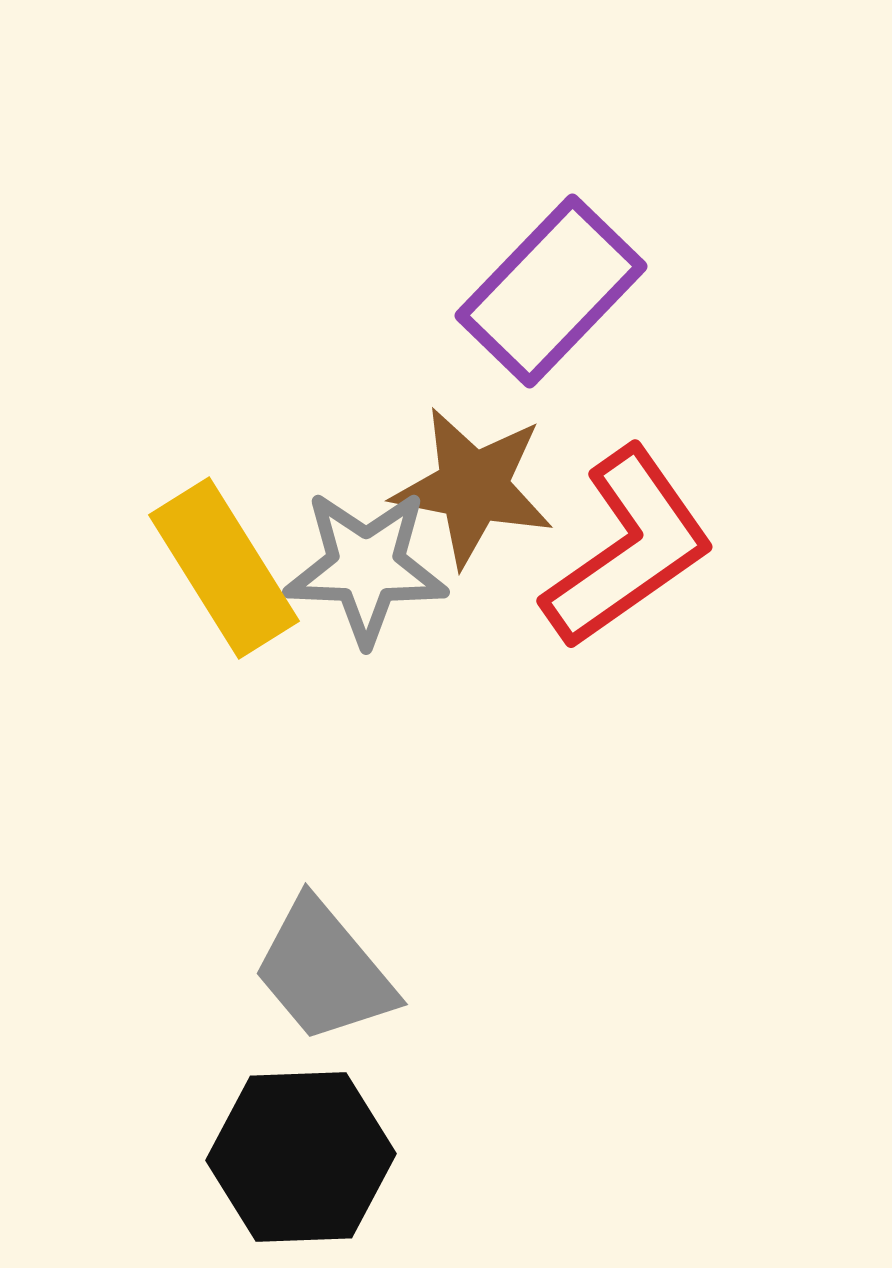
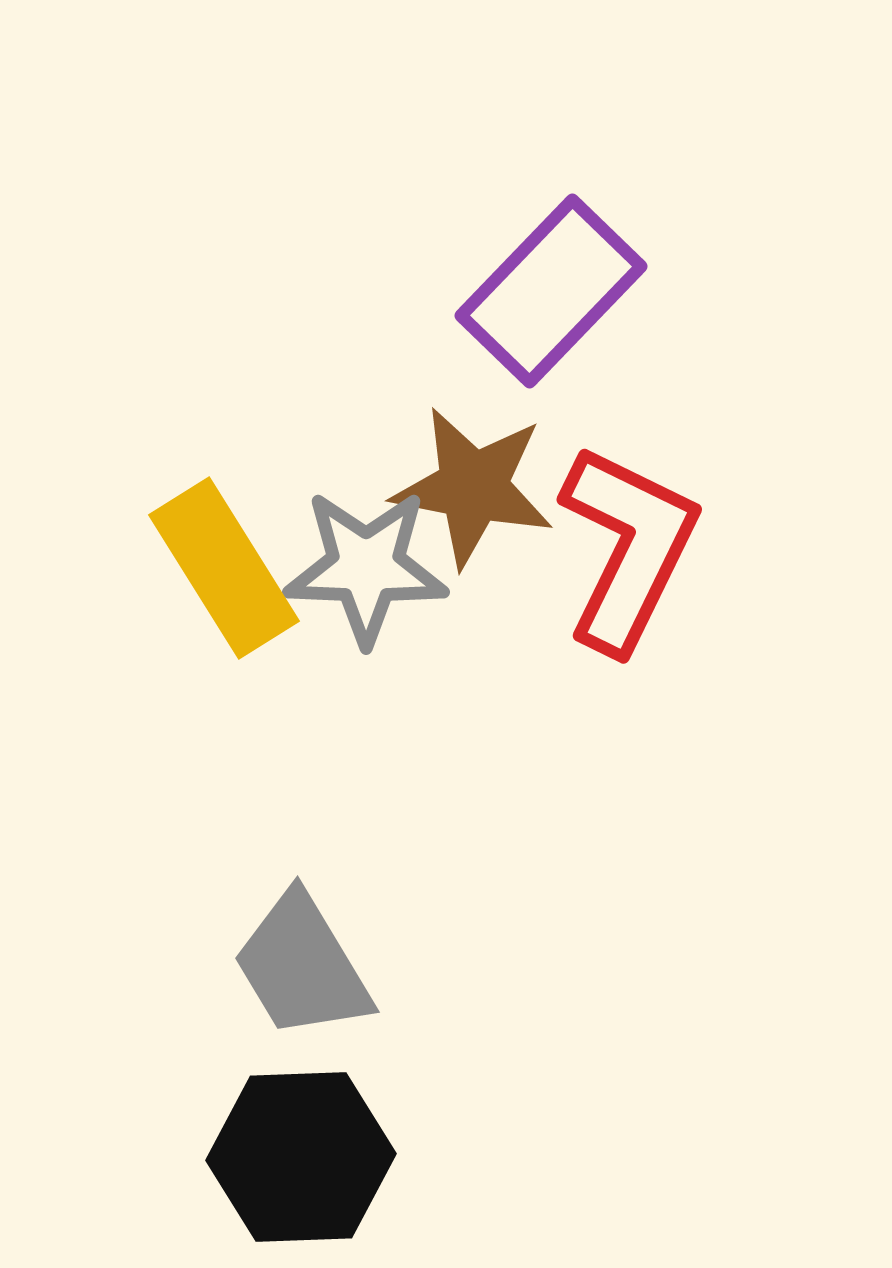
red L-shape: rotated 29 degrees counterclockwise
gray trapezoid: moved 22 px left, 5 px up; rotated 9 degrees clockwise
